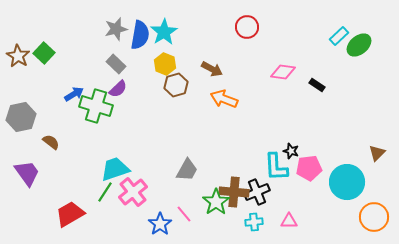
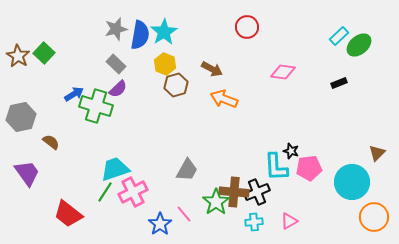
black rectangle: moved 22 px right, 2 px up; rotated 56 degrees counterclockwise
cyan circle: moved 5 px right
pink cross: rotated 12 degrees clockwise
red trapezoid: moved 2 px left; rotated 112 degrees counterclockwise
pink triangle: rotated 30 degrees counterclockwise
